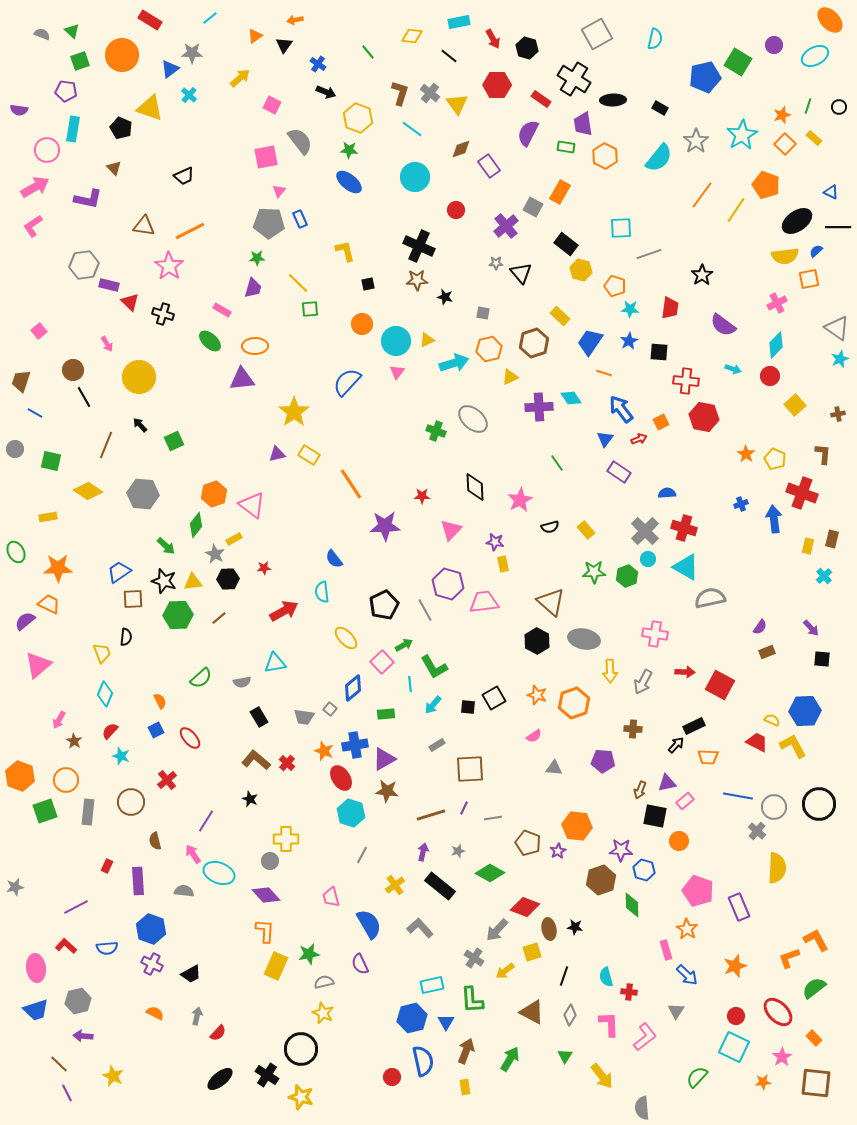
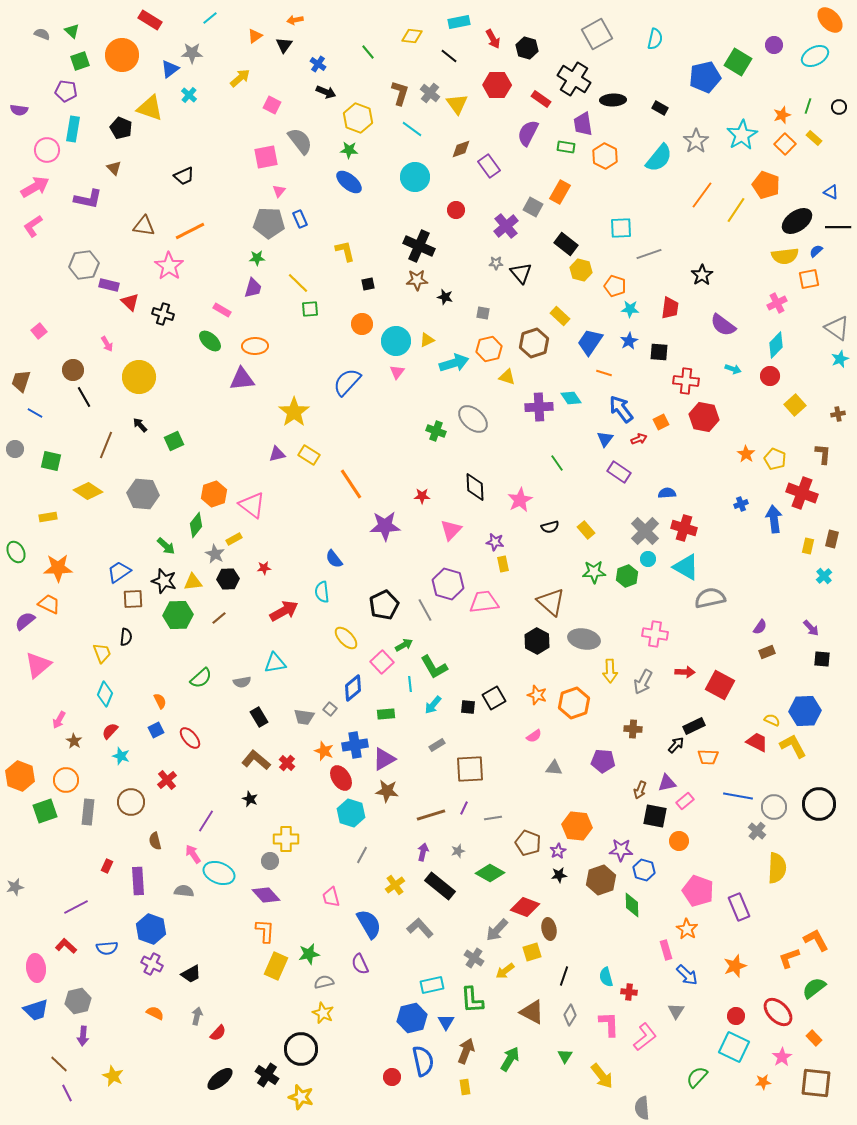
yellow triangle at (510, 377): moved 3 px left; rotated 42 degrees clockwise
black star at (575, 927): moved 16 px left, 52 px up; rotated 14 degrees counterclockwise
purple arrow at (83, 1036): rotated 90 degrees counterclockwise
